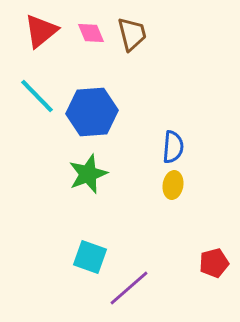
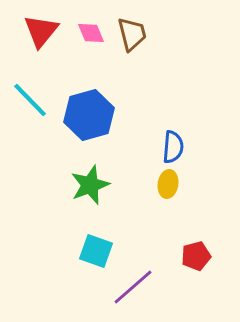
red triangle: rotated 12 degrees counterclockwise
cyan line: moved 7 px left, 4 px down
blue hexagon: moved 3 px left, 3 px down; rotated 12 degrees counterclockwise
green star: moved 2 px right, 11 px down
yellow ellipse: moved 5 px left, 1 px up
cyan square: moved 6 px right, 6 px up
red pentagon: moved 18 px left, 7 px up
purple line: moved 4 px right, 1 px up
